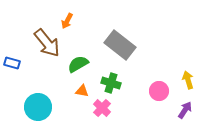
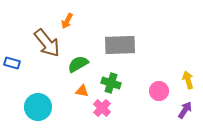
gray rectangle: rotated 40 degrees counterclockwise
